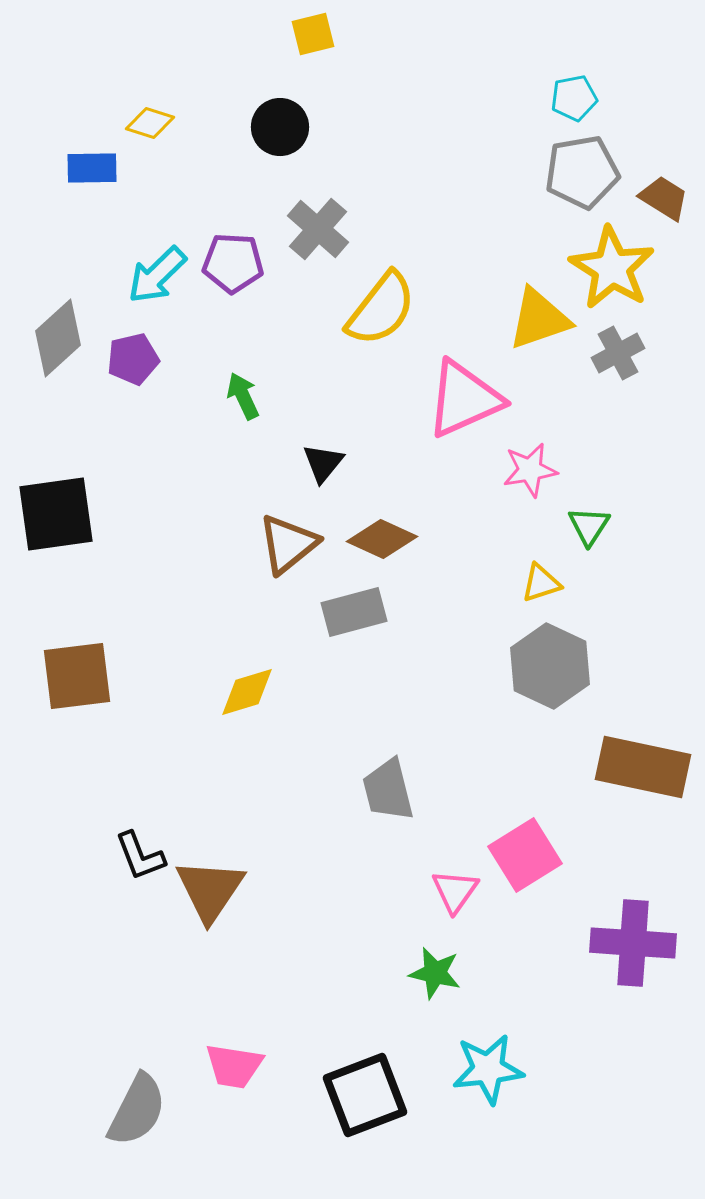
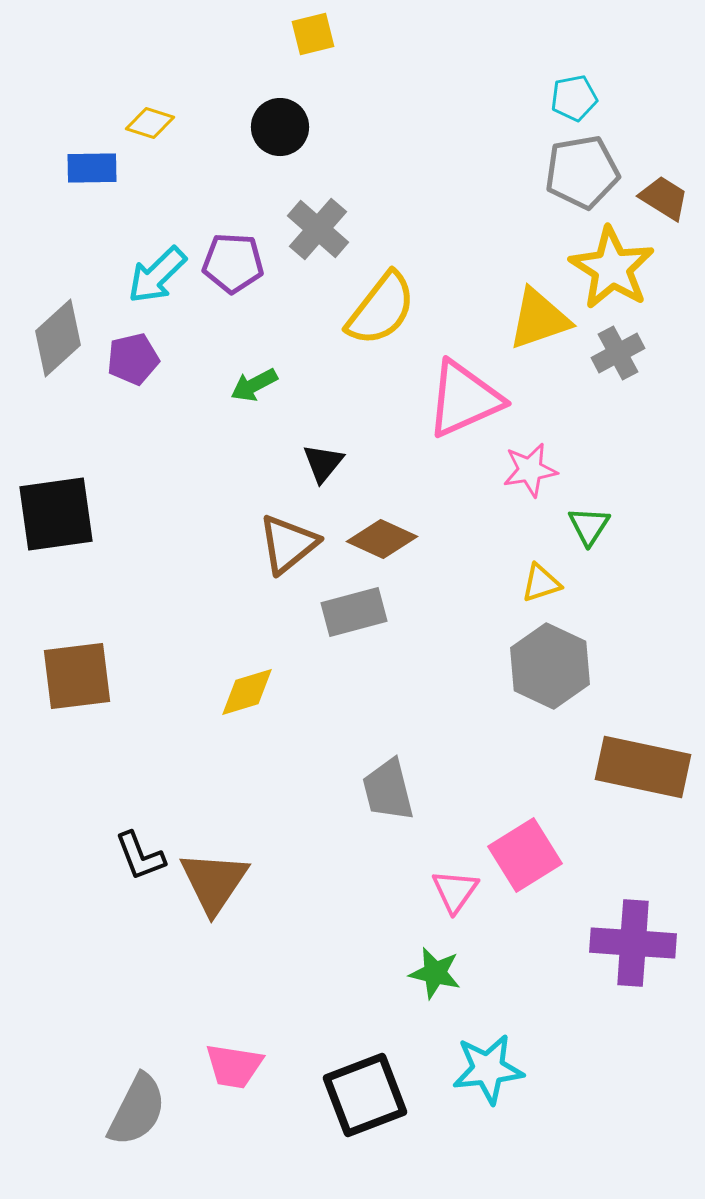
green arrow at (243, 396): moved 11 px right, 11 px up; rotated 93 degrees counterclockwise
brown triangle at (210, 890): moved 4 px right, 8 px up
